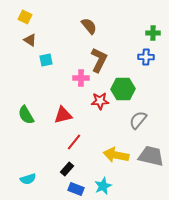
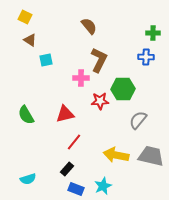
red triangle: moved 2 px right, 1 px up
